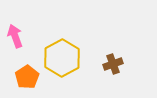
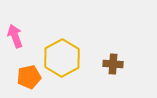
brown cross: rotated 24 degrees clockwise
orange pentagon: moved 2 px right; rotated 20 degrees clockwise
